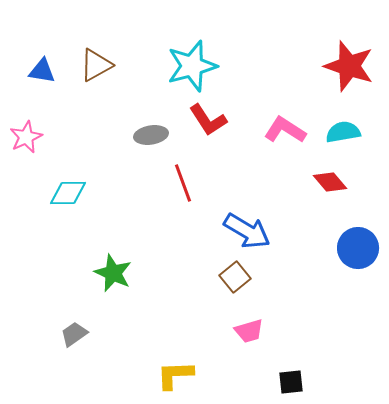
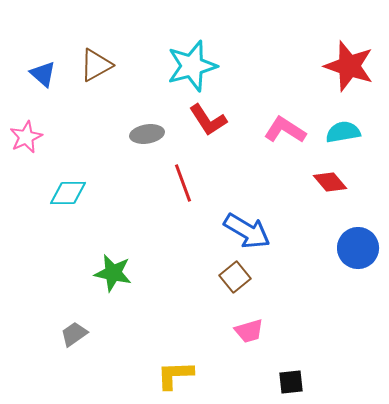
blue triangle: moved 1 px right, 3 px down; rotated 32 degrees clockwise
gray ellipse: moved 4 px left, 1 px up
green star: rotated 12 degrees counterclockwise
